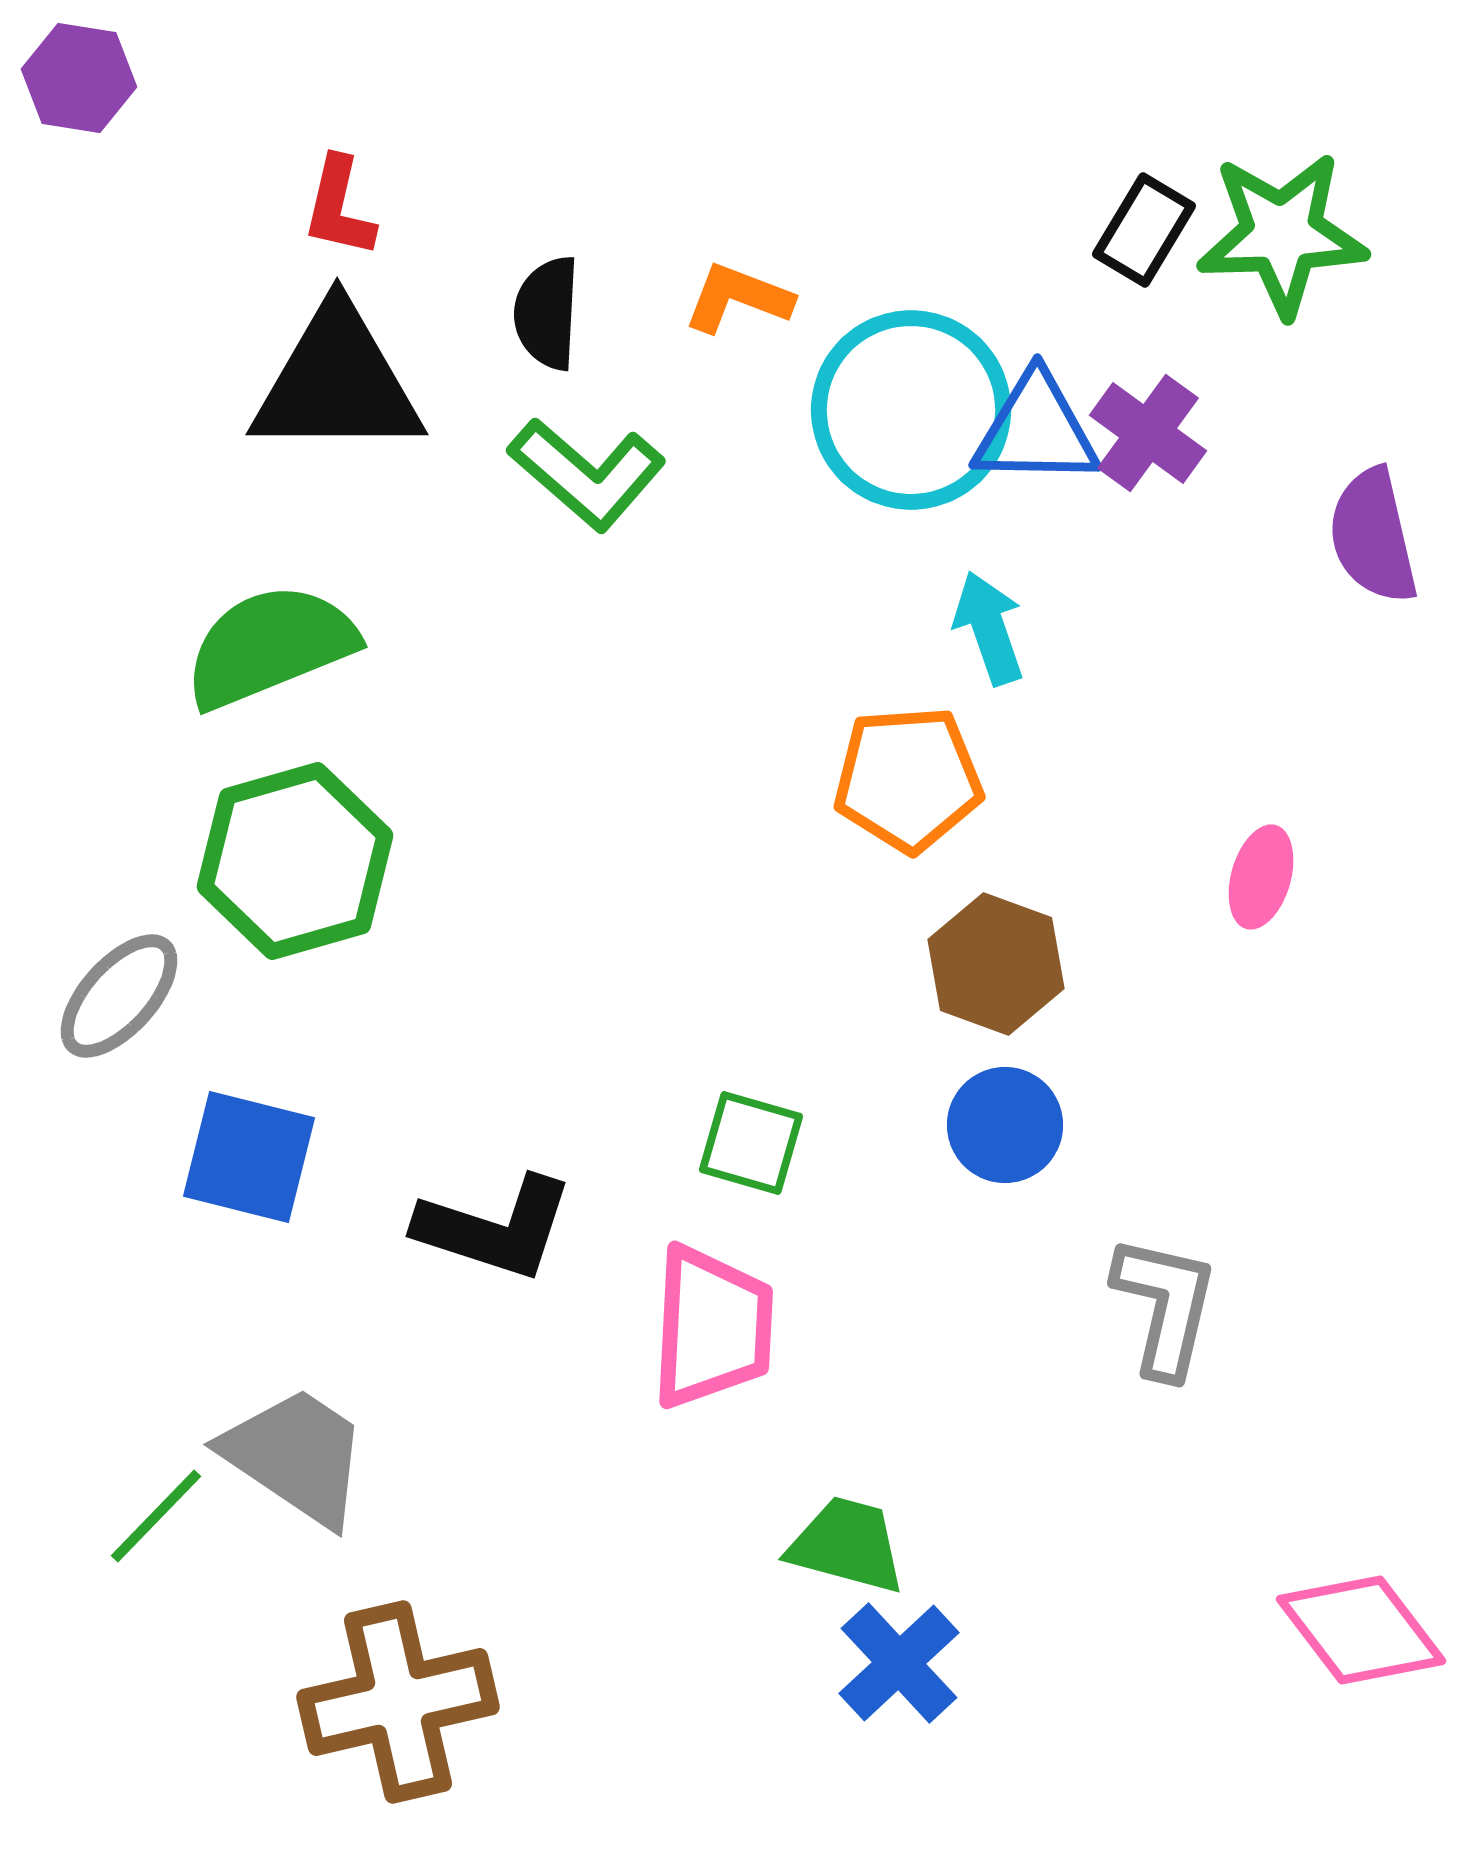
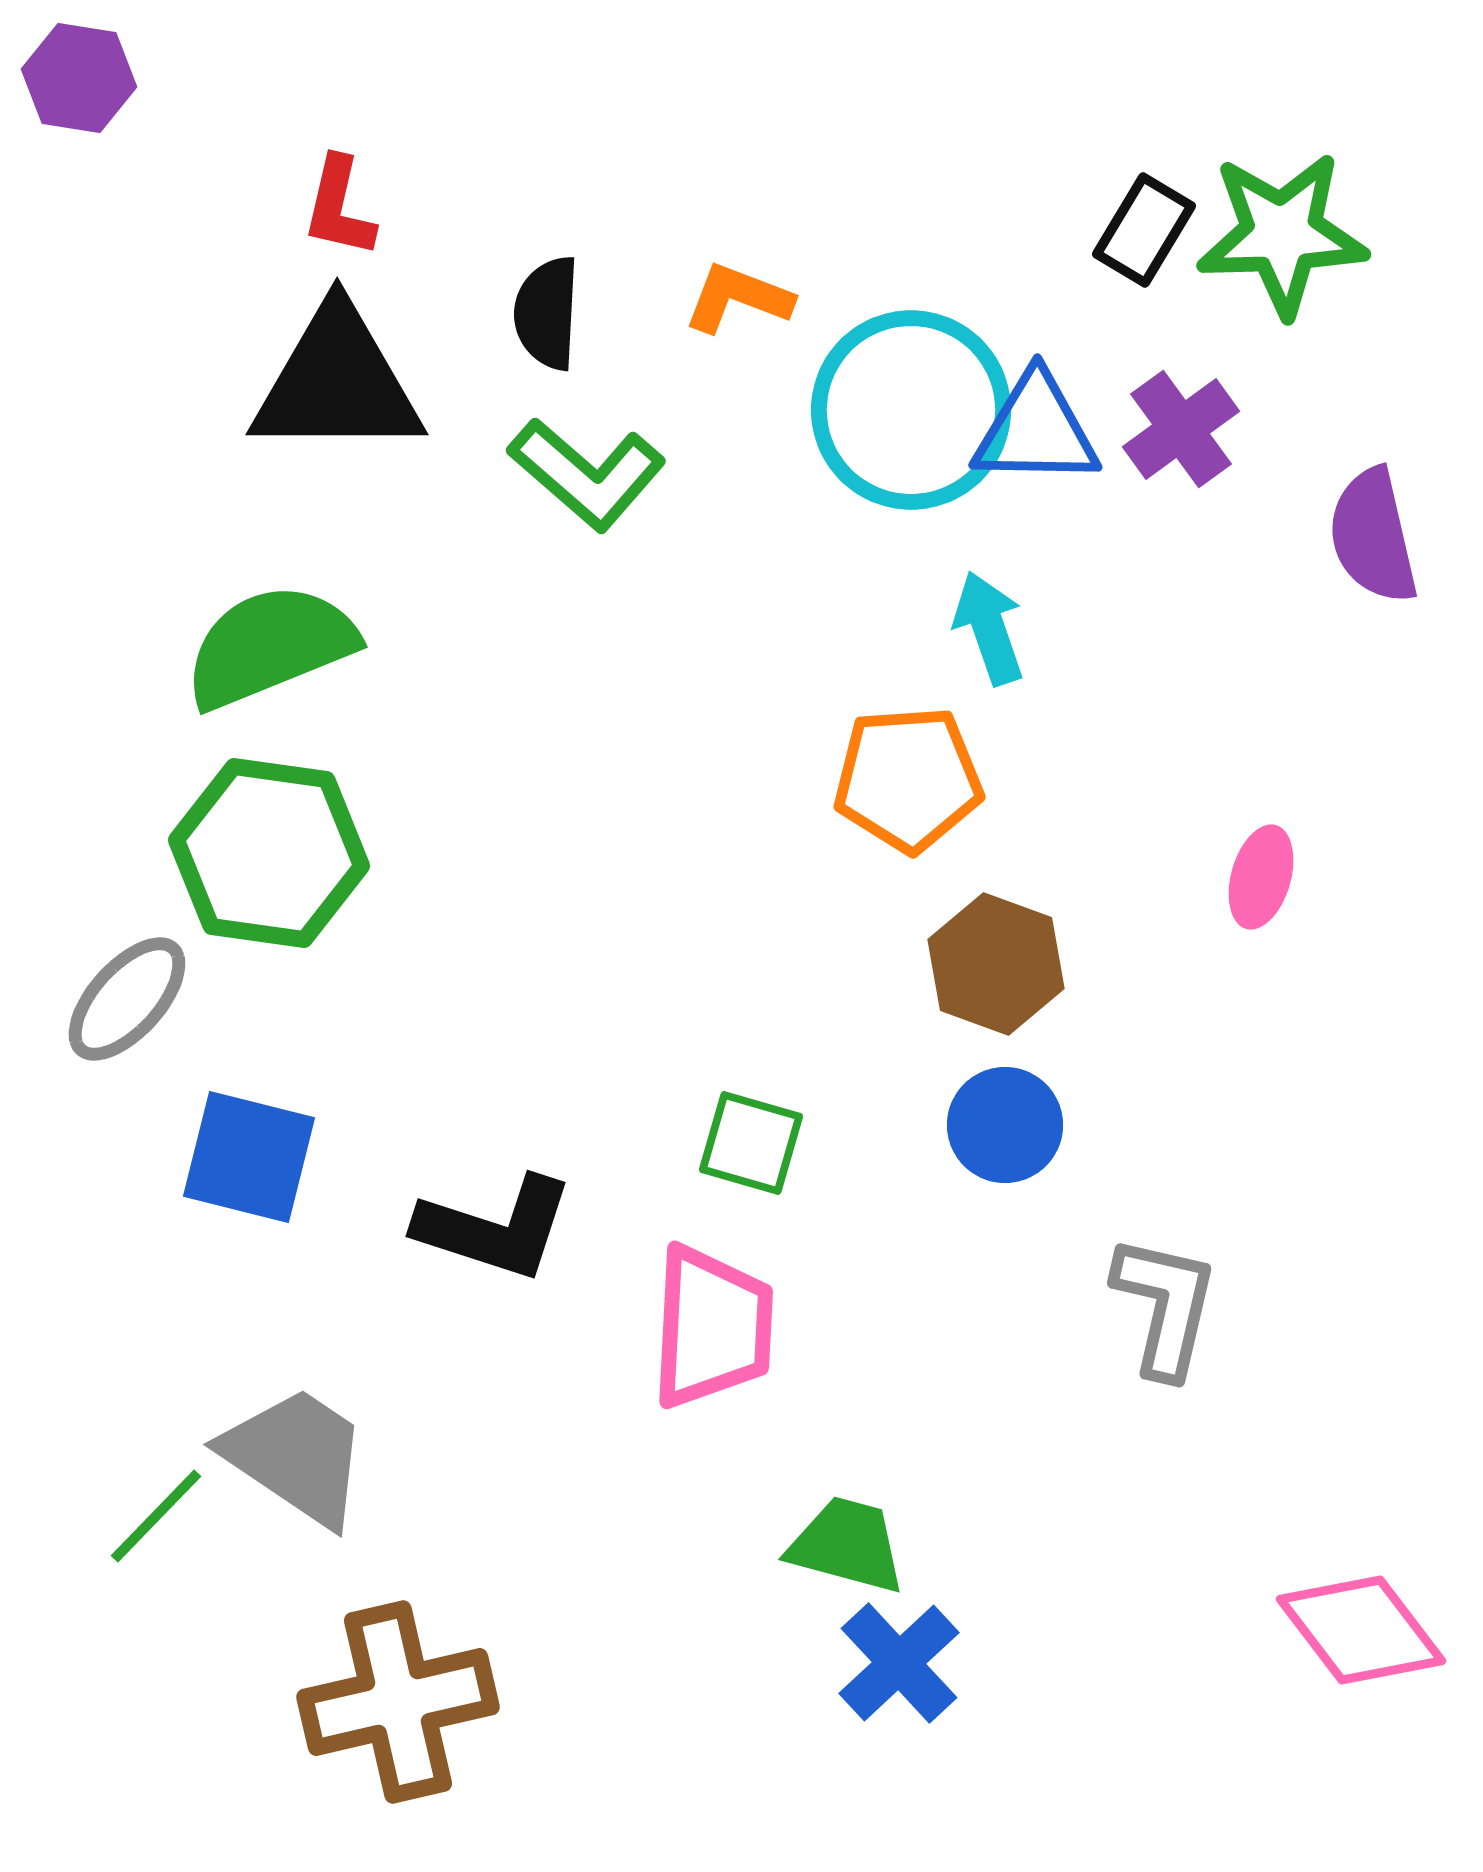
purple cross: moved 33 px right, 4 px up; rotated 18 degrees clockwise
green hexagon: moved 26 px left, 8 px up; rotated 24 degrees clockwise
gray ellipse: moved 8 px right, 3 px down
